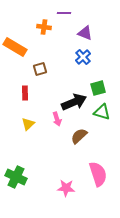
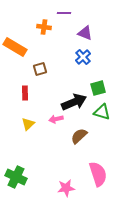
pink arrow: moved 1 px left; rotated 96 degrees clockwise
pink star: rotated 12 degrees counterclockwise
